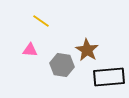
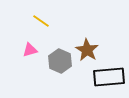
pink triangle: rotated 21 degrees counterclockwise
gray hexagon: moved 2 px left, 4 px up; rotated 15 degrees clockwise
